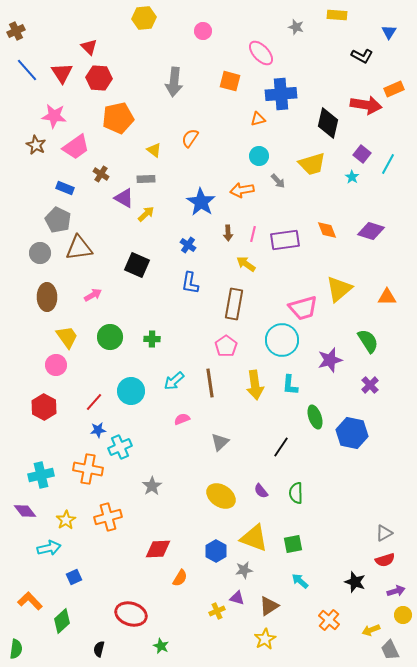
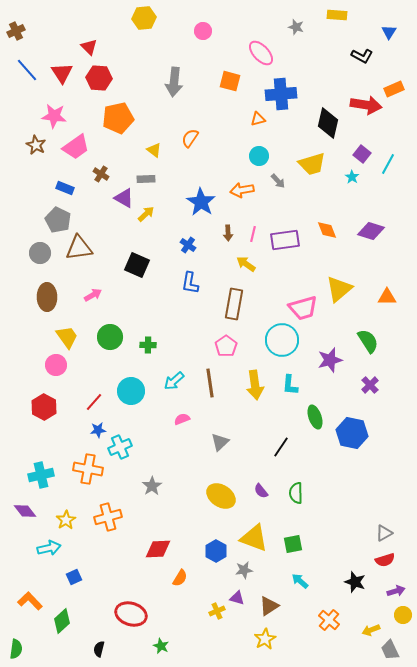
green cross at (152, 339): moved 4 px left, 6 px down
